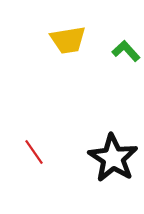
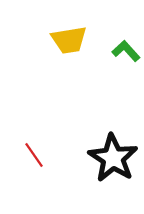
yellow trapezoid: moved 1 px right
red line: moved 3 px down
